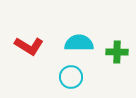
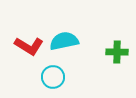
cyan semicircle: moved 15 px left, 2 px up; rotated 12 degrees counterclockwise
cyan circle: moved 18 px left
